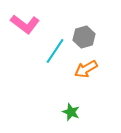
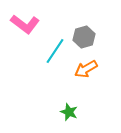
green star: moved 2 px left
